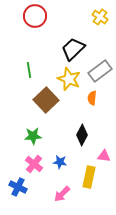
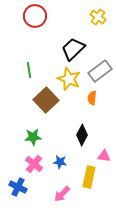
yellow cross: moved 2 px left
green star: moved 1 px down
